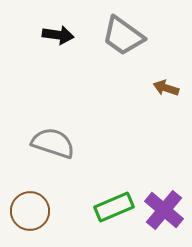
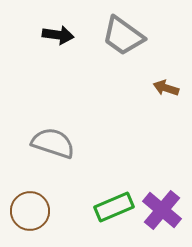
purple cross: moved 2 px left
